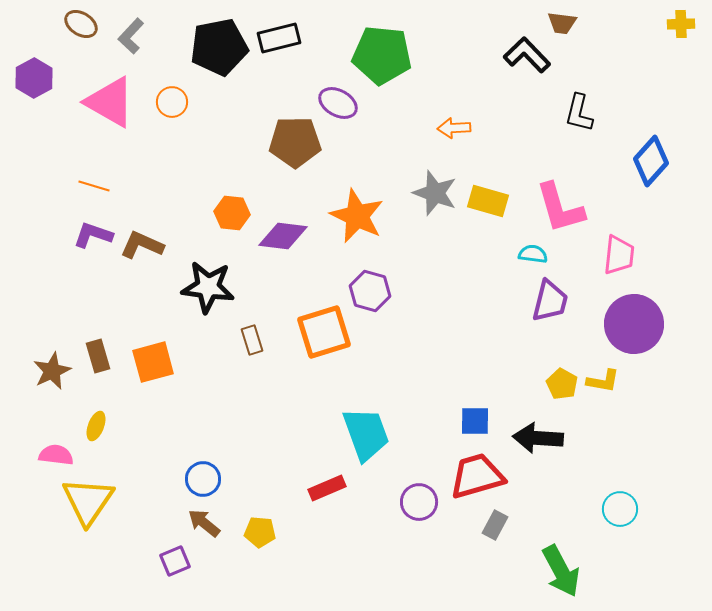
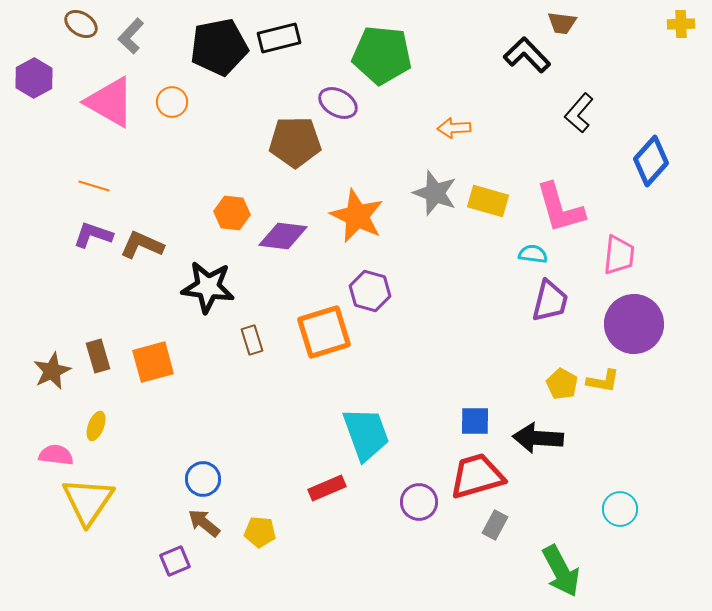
black L-shape at (579, 113): rotated 27 degrees clockwise
